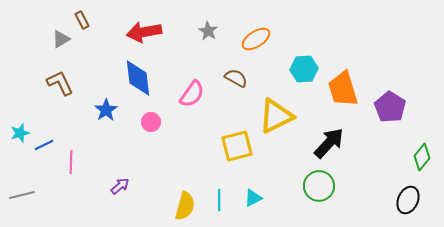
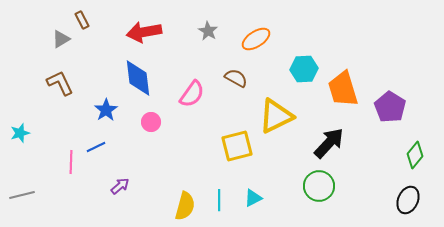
blue line: moved 52 px right, 2 px down
green diamond: moved 7 px left, 2 px up
